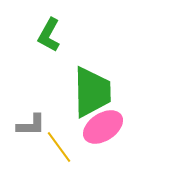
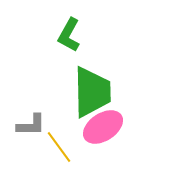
green L-shape: moved 20 px right
